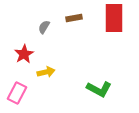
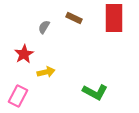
brown rectangle: rotated 35 degrees clockwise
green L-shape: moved 4 px left, 3 px down
pink rectangle: moved 1 px right, 3 px down
